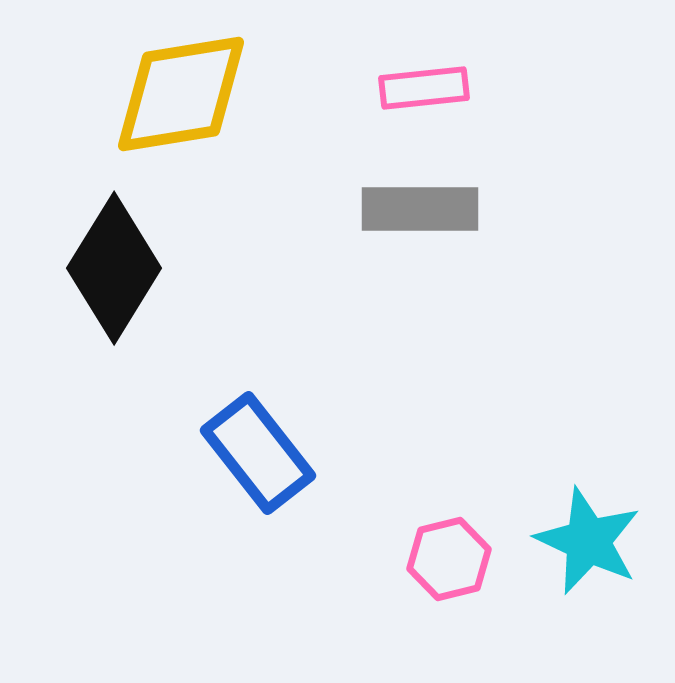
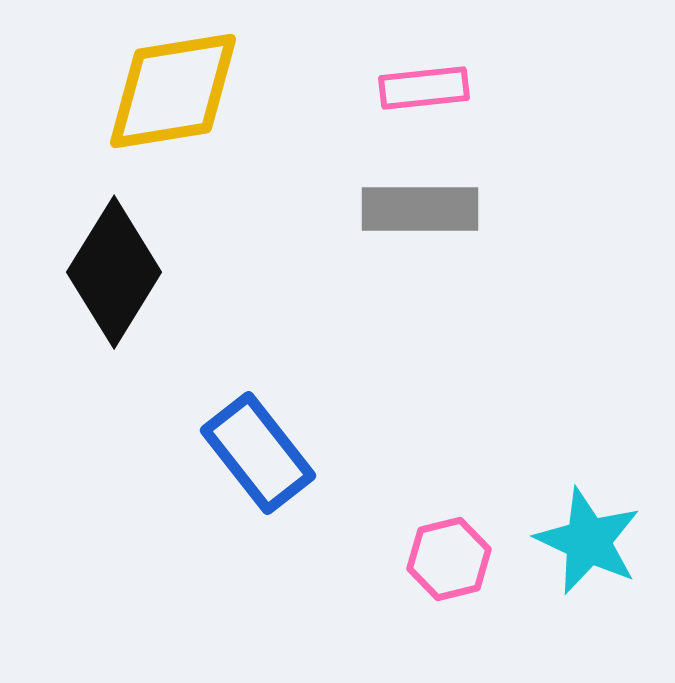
yellow diamond: moved 8 px left, 3 px up
black diamond: moved 4 px down
